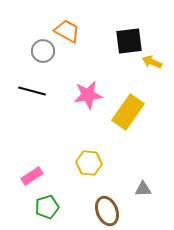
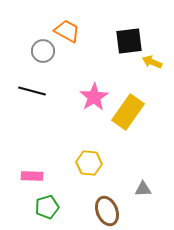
pink star: moved 6 px right, 2 px down; rotated 24 degrees counterclockwise
pink rectangle: rotated 35 degrees clockwise
